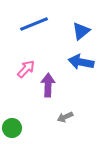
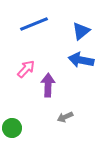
blue arrow: moved 2 px up
